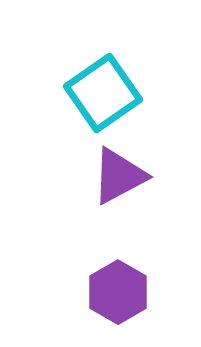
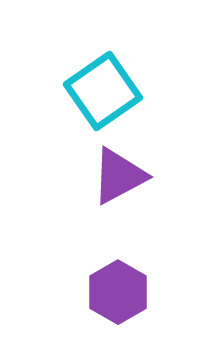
cyan square: moved 2 px up
